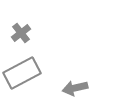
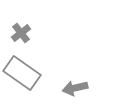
gray rectangle: rotated 63 degrees clockwise
